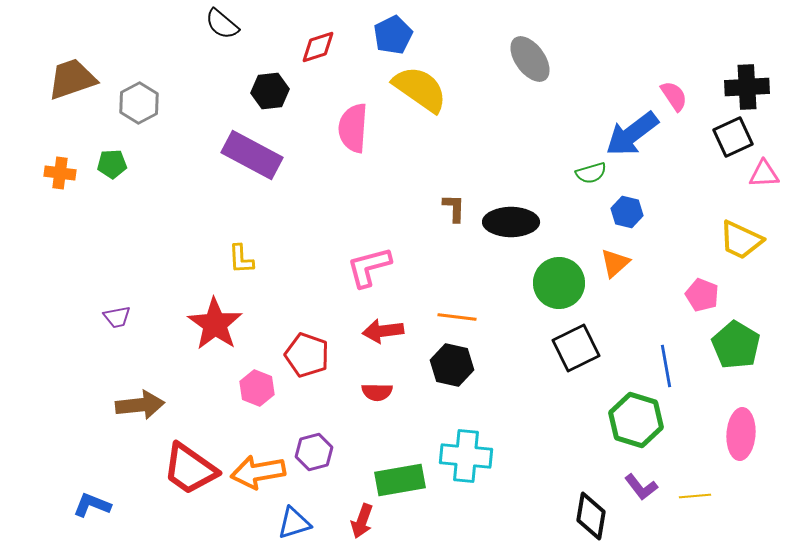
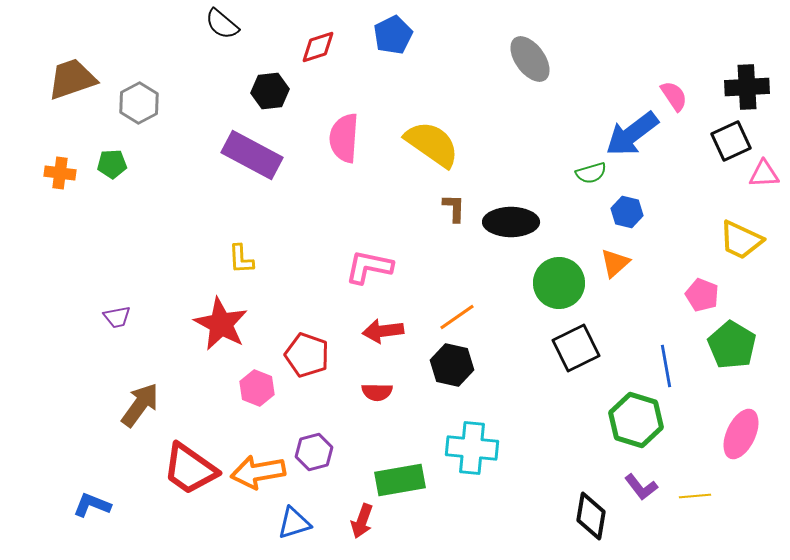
yellow semicircle at (420, 89): moved 12 px right, 55 px down
pink semicircle at (353, 128): moved 9 px left, 10 px down
black square at (733, 137): moved 2 px left, 4 px down
pink L-shape at (369, 267): rotated 27 degrees clockwise
orange line at (457, 317): rotated 42 degrees counterclockwise
red star at (215, 324): moved 6 px right; rotated 6 degrees counterclockwise
green pentagon at (736, 345): moved 4 px left
brown arrow at (140, 405): rotated 48 degrees counterclockwise
pink ellipse at (741, 434): rotated 21 degrees clockwise
cyan cross at (466, 456): moved 6 px right, 8 px up
